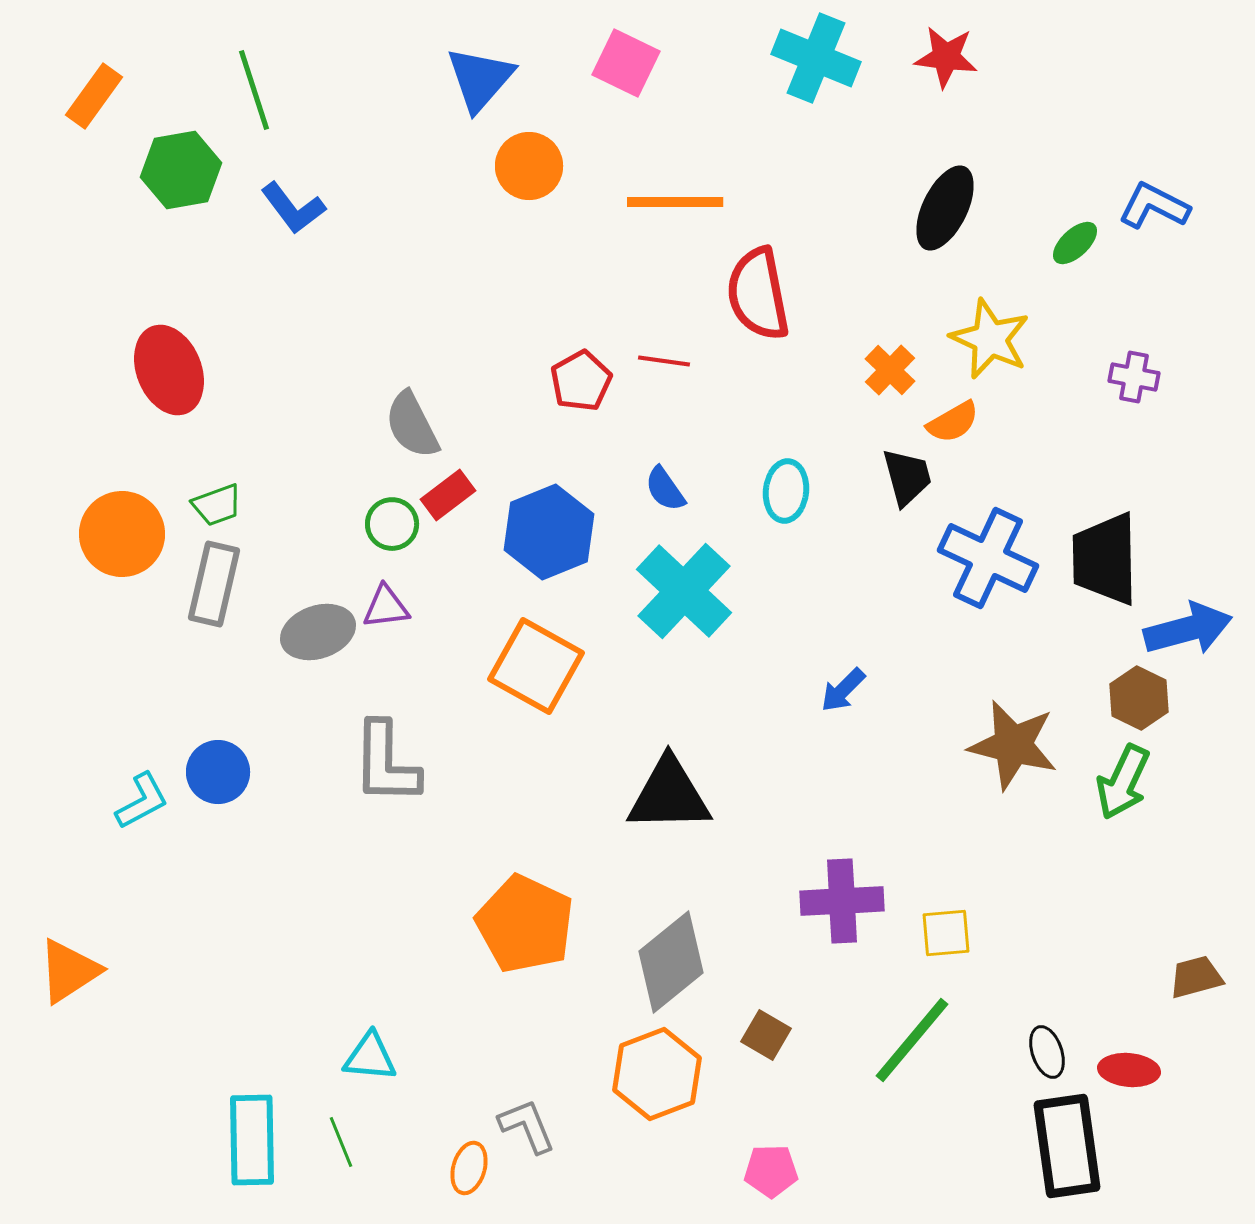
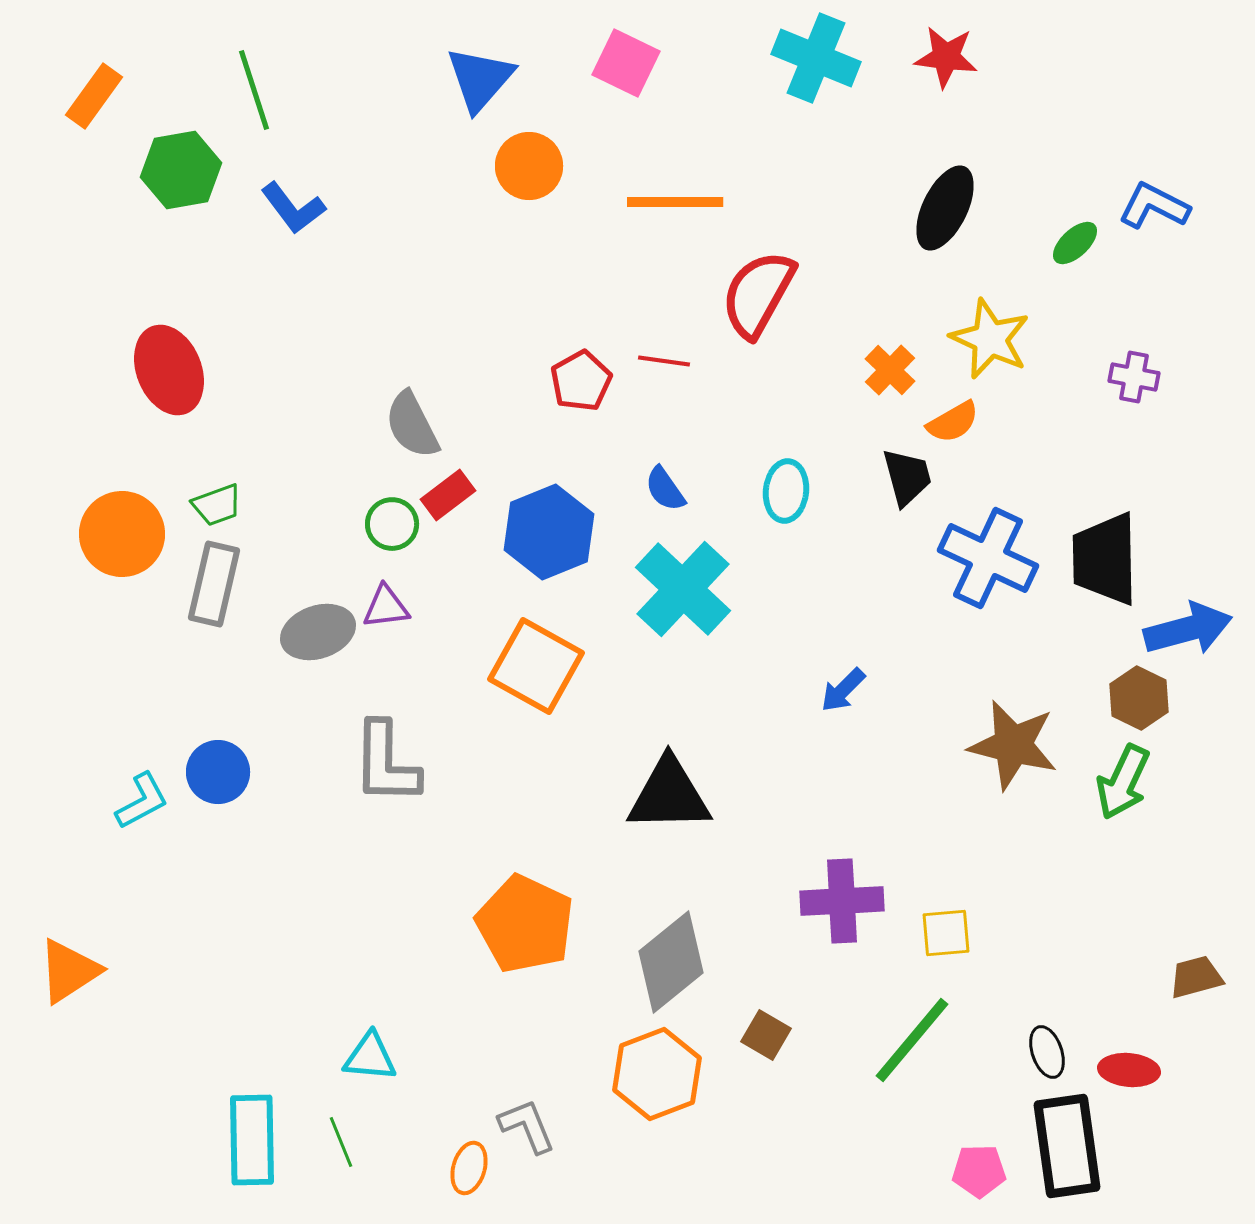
red semicircle at (758, 294): rotated 40 degrees clockwise
cyan cross at (684, 591): moved 1 px left, 2 px up
pink pentagon at (771, 1171): moved 208 px right
